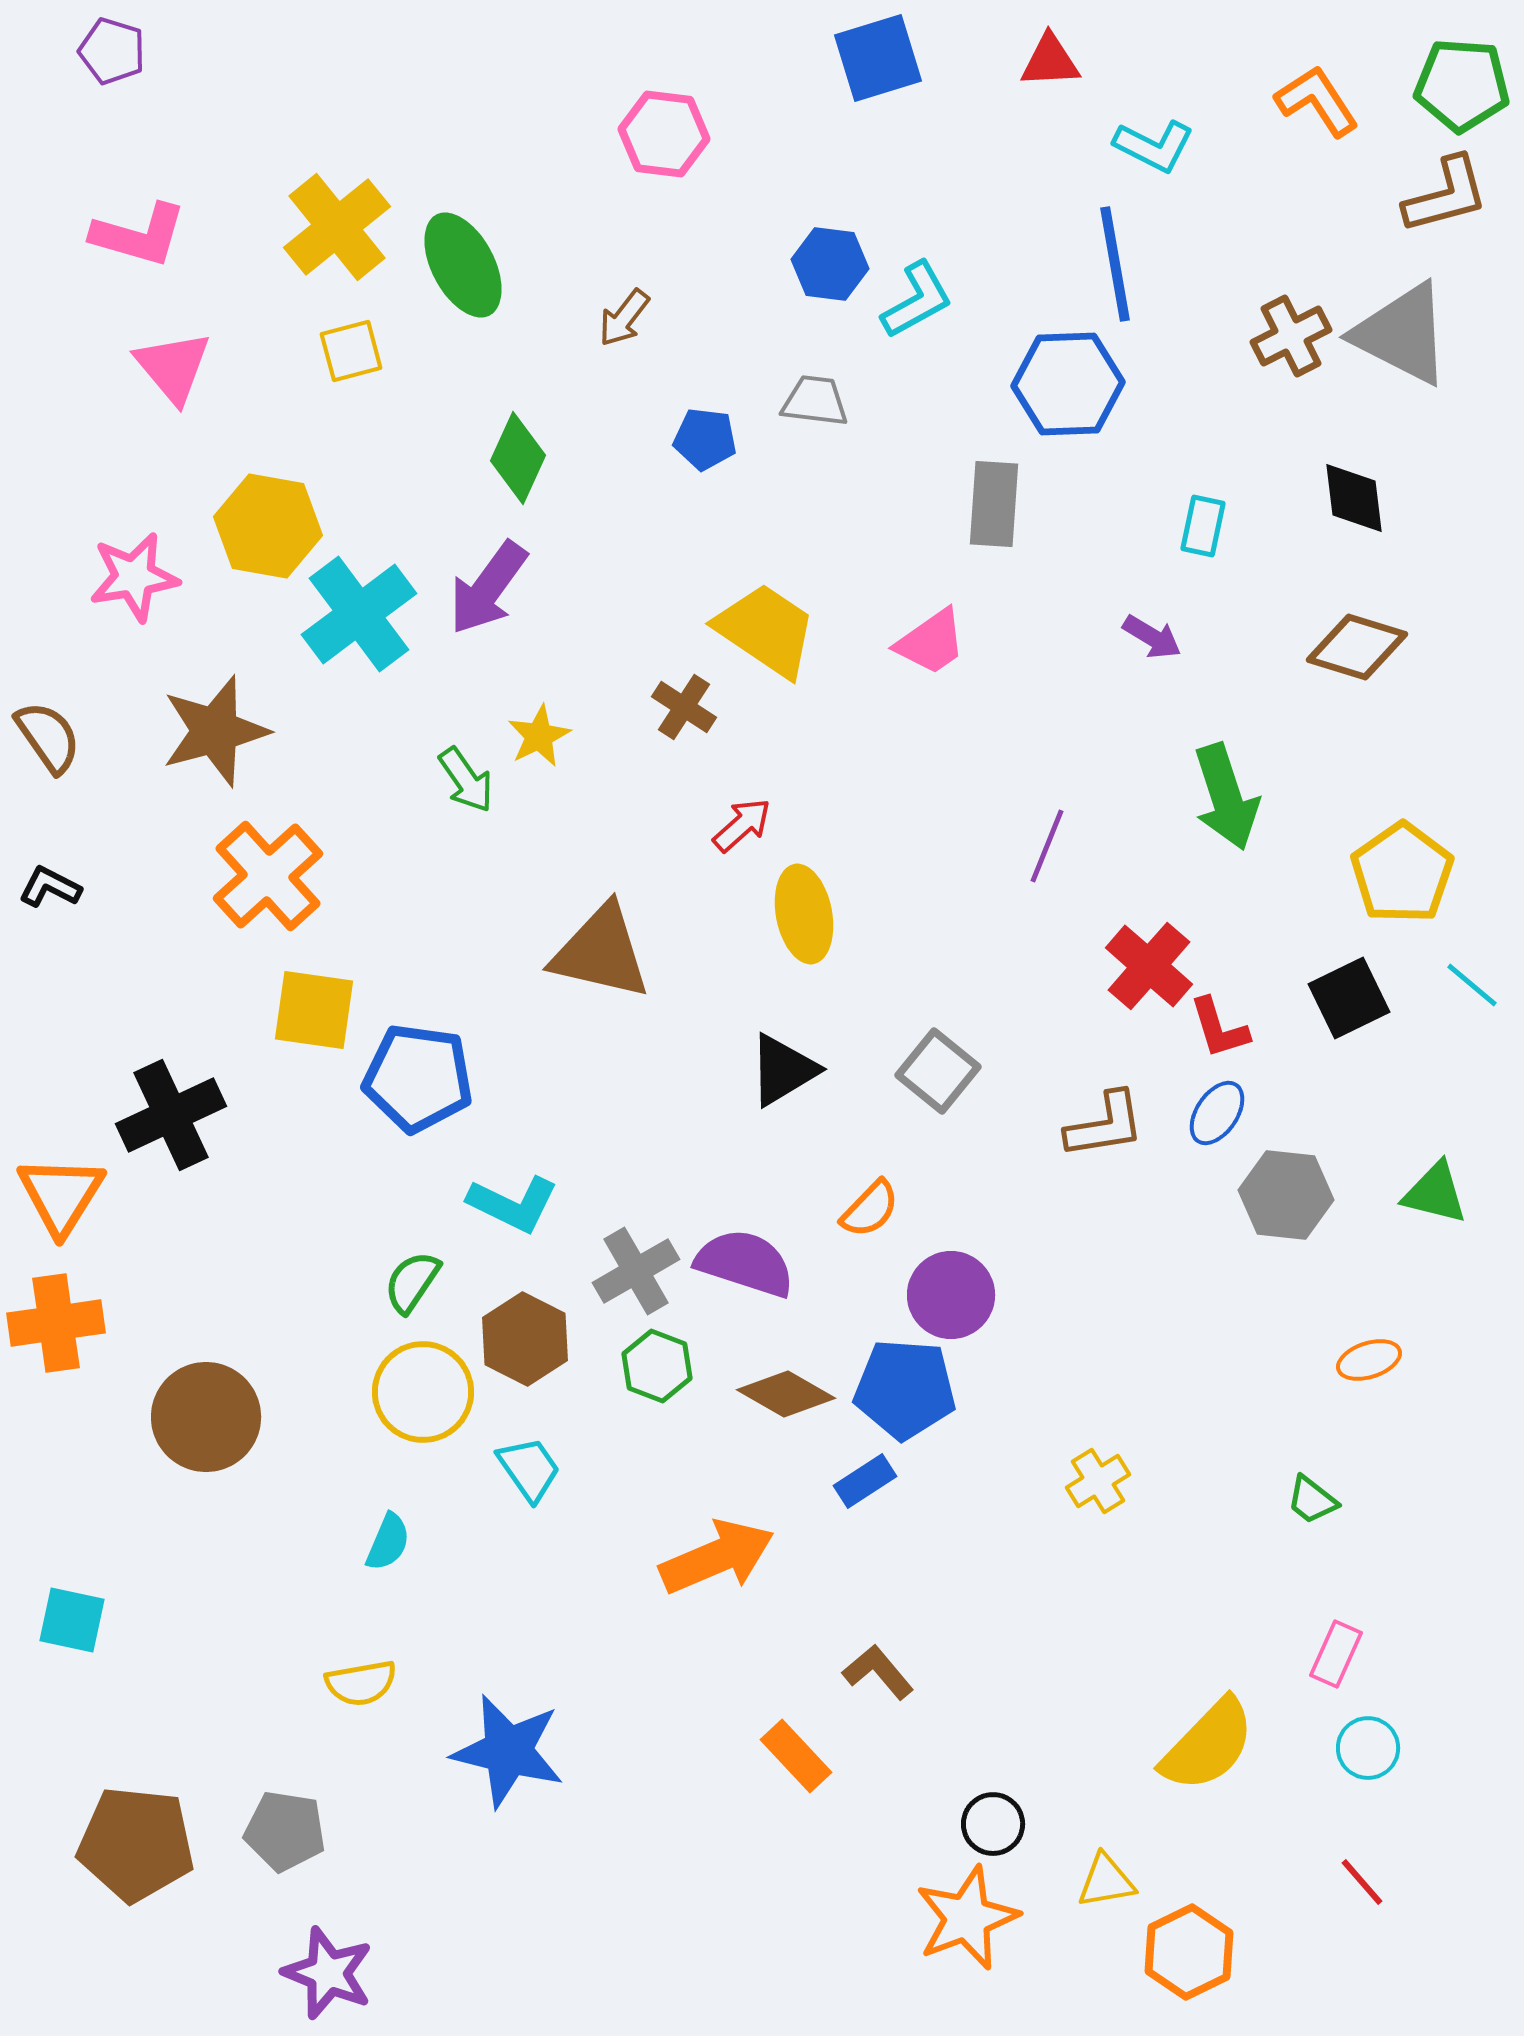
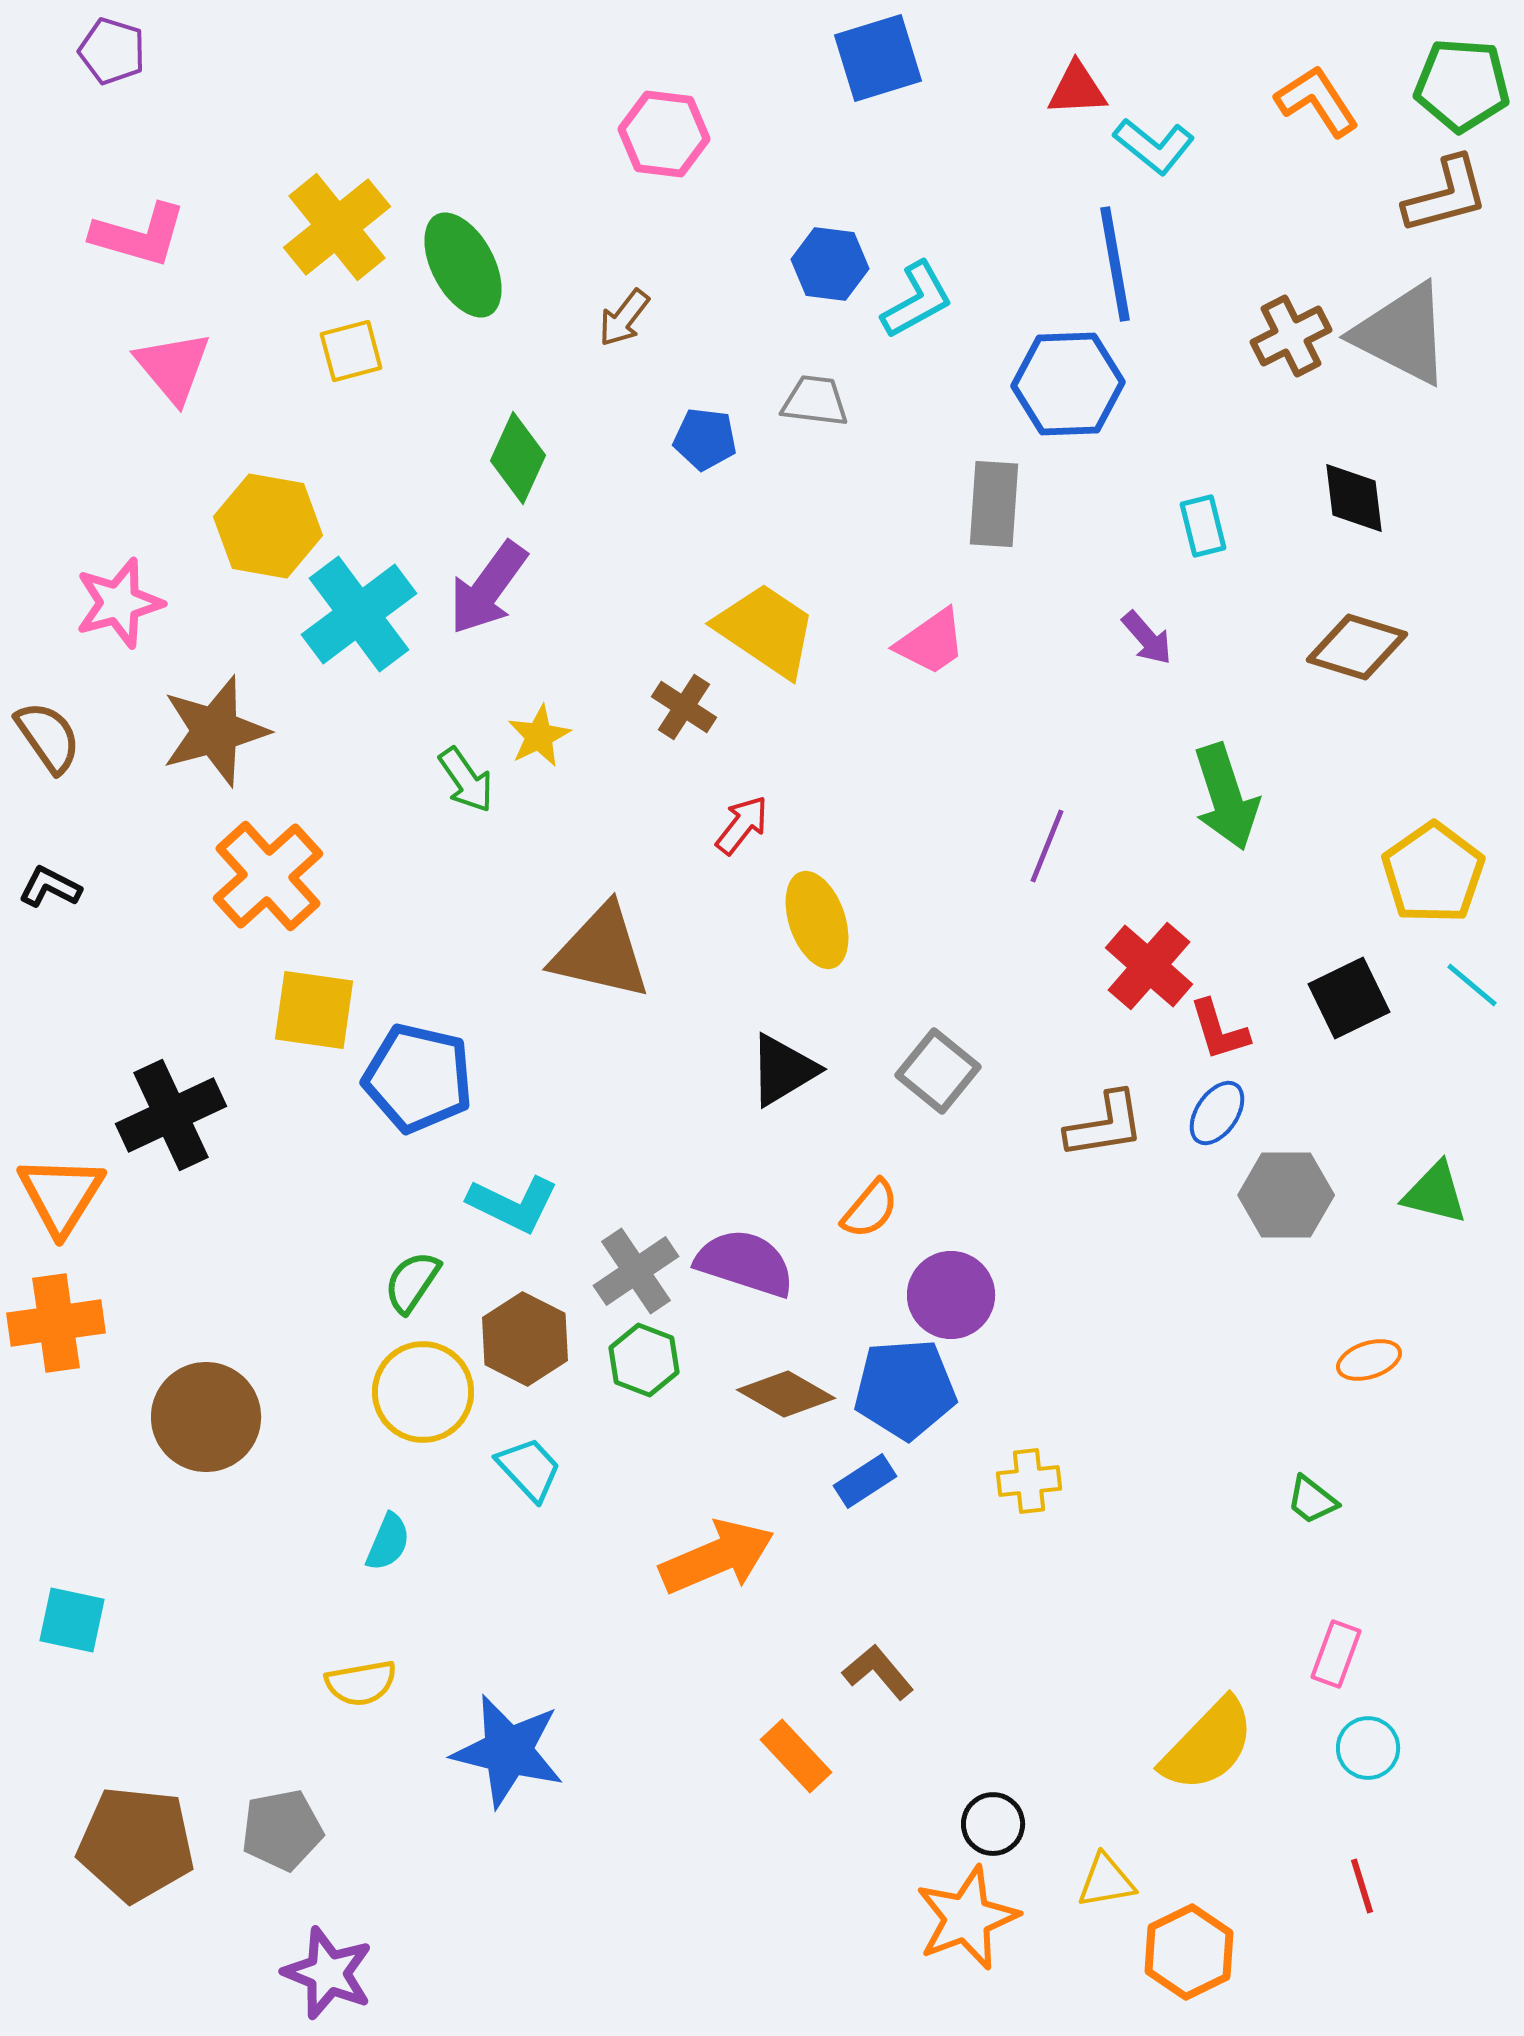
red triangle at (1050, 61): moved 27 px right, 28 px down
cyan L-shape at (1154, 146): rotated 12 degrees clockwise
cyan rectangle at (1203, 526): rotated 26 degrees counterclockwise
pink star at (134, 577): moved 15 px left, 26 px down; rotated 6 degrees counterclockwise
purple arrow at (1152, 637): moved 5 px left, 1 px down; rotated 18 degrees clockwise
red arrow at (742, 825): rotated 10 degrees counterclockwise
yellow pentagon at (1402, 873): moved 31 px right
yellow ellipse at (804, 914): moved 13 px right, 6 px down; rotated 8 degrees counterclockwise
red L-shape at (1219, 1028): moved 2 px down
blue pentagon at (418, 1078): rotated 5 degrees clockwise
gray hexagon at (1286, 1195): rotated 6 degrees counterclockwise
orange semicircle at (870, 1209): rotated 4 degrees counterclockwise
gray cross at (636, 1271): rotated 4 degrees counterclockwise
green hexagon at (657, 1366): moved 13 px left, 6 px up
blue pentagon at (905, 1389): rotated 8 degrees counterclockwise
cyan trapezoid at (529, 1469): rotated 8 degrees counterclockwise
yellow cross at (1098, 1481): moved 69 px left; rotated 26 degrees clockwise
pink rectangle at (1336, 1654): rotated 4 degrees counterclockwise
gray pentagon at (285, 1831): moved 3 px left, 1 px up; rotated 20 degrees counterclockwise
red line at (1362, 1882): moved 4 px down; rotated 24 degrees clockwise
